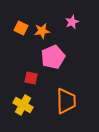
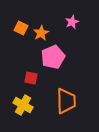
orange star: moved 1 px left, 2 px down; rotated 21 degrees counterclockwise
